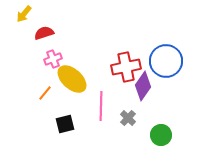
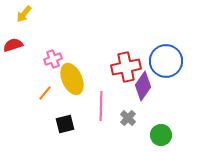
red semicircle: moved 31 px left, 12 px down
yellow ellipse: rotated 24 degrees clockwise
